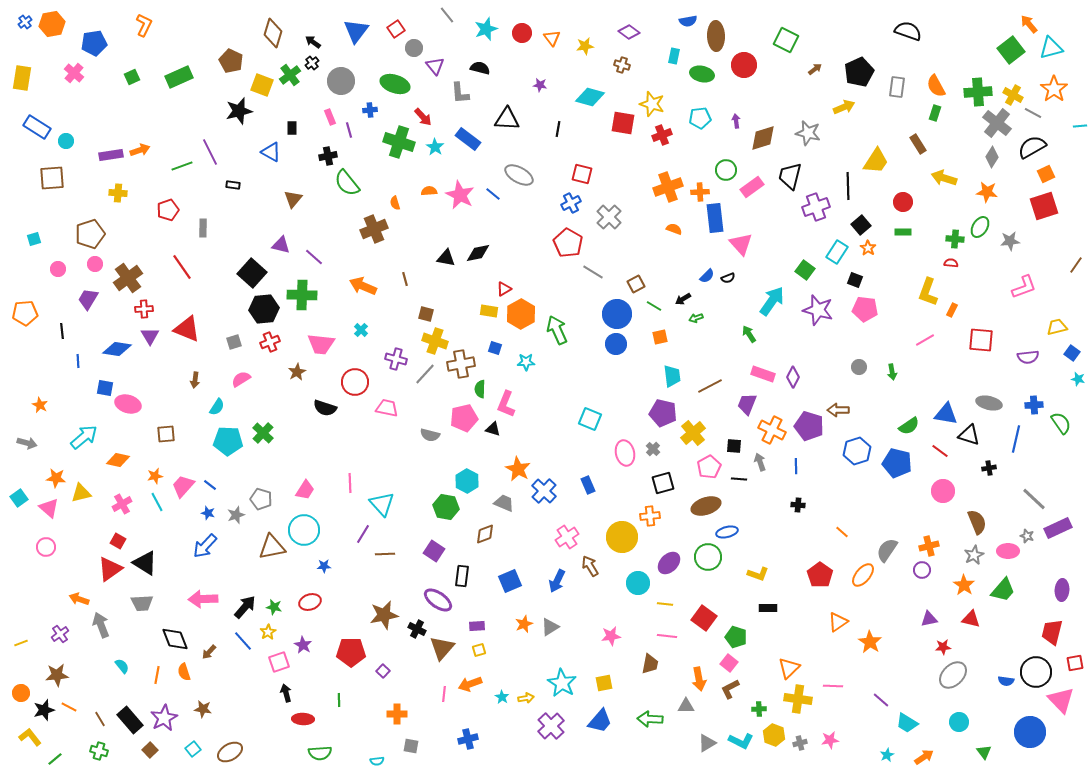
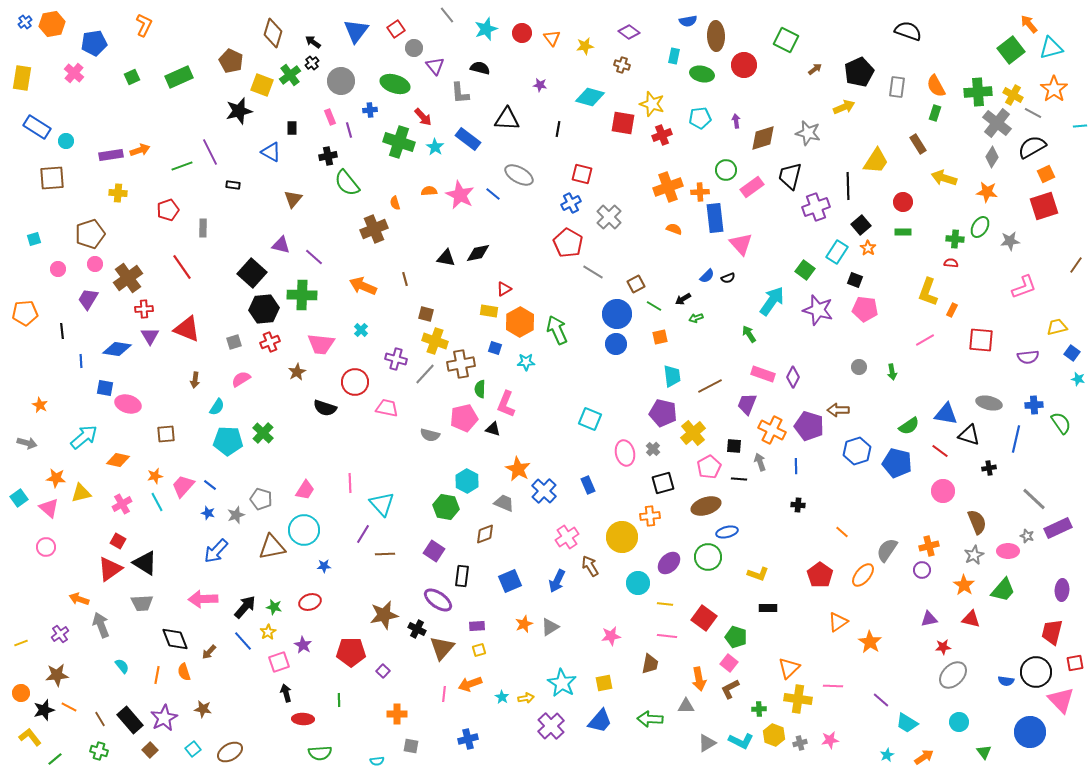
orange hexagon at (521, 314): moved 1 px left, 8 px down
blue line at (78, 361): moved 3 px right
blue arrow at (205, 546): moved 11 px right, 5 px down
